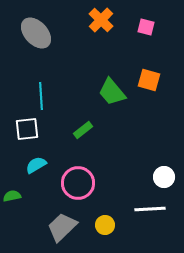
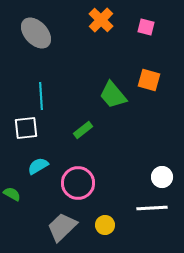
green trapezoid: moved 1 px right, 3 px down
white square: moved 1 px left, 1 px up
cyan semicircle: moved 2 px right, 1 px down
white circle: moved 2 px left
green semicircle: moved 2 px up; rotated 42 degrees clockwise
white line: moved 2 px right, 1 px up
